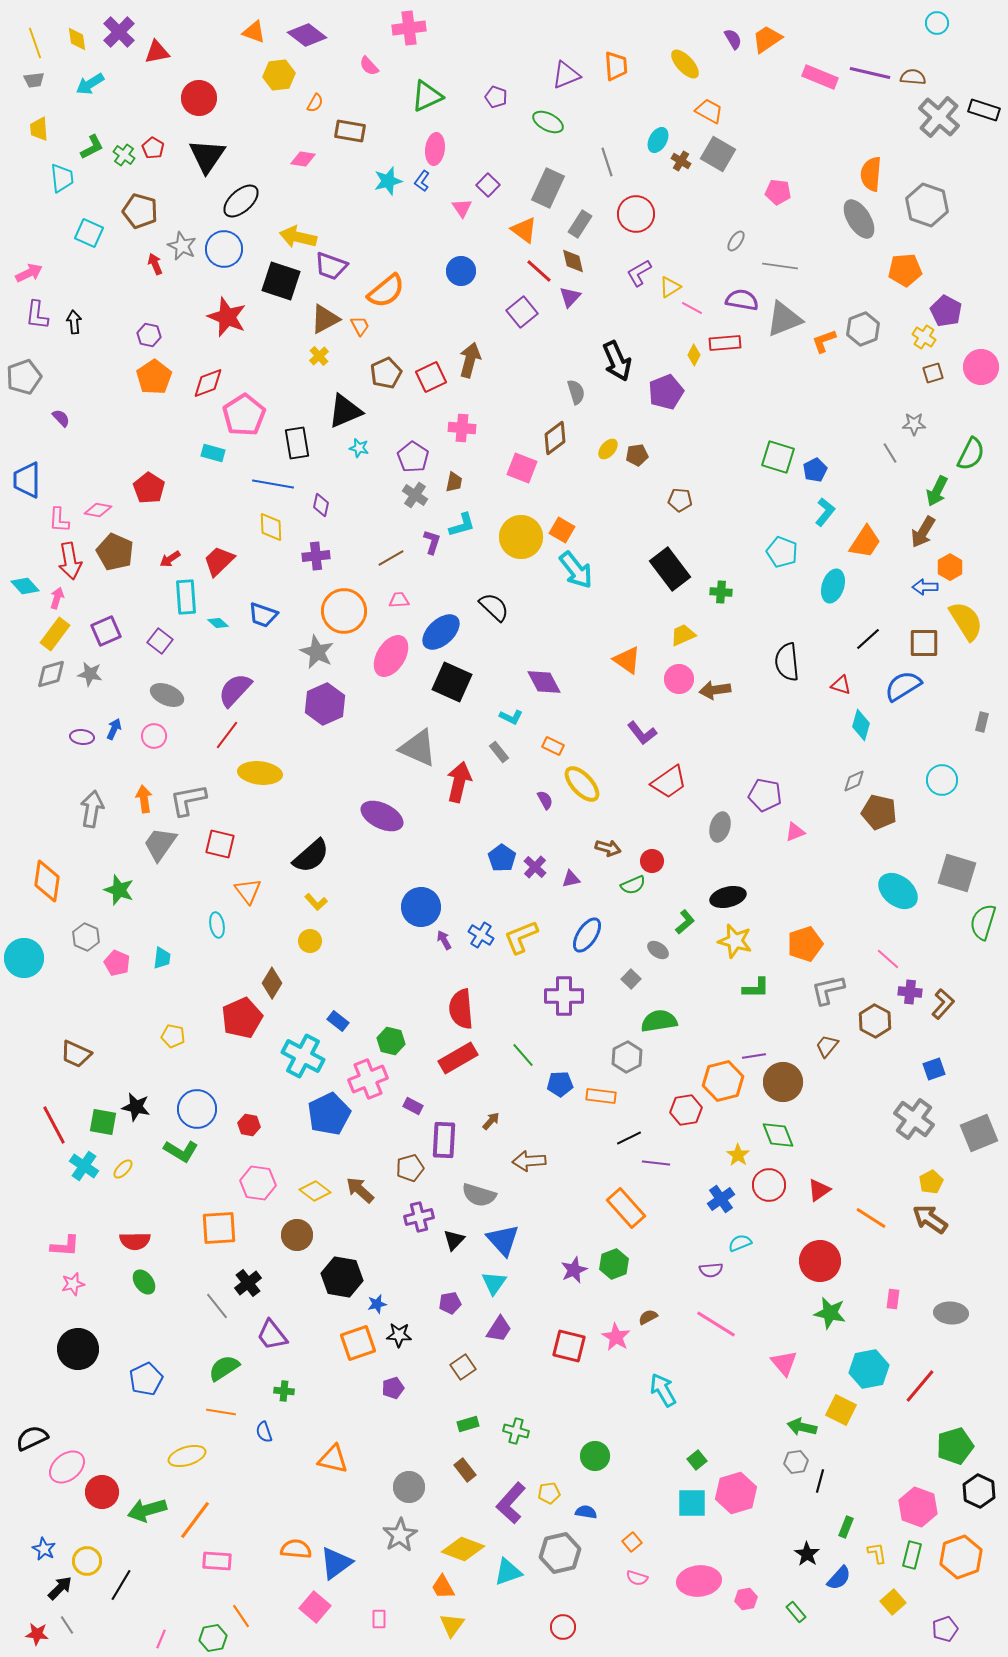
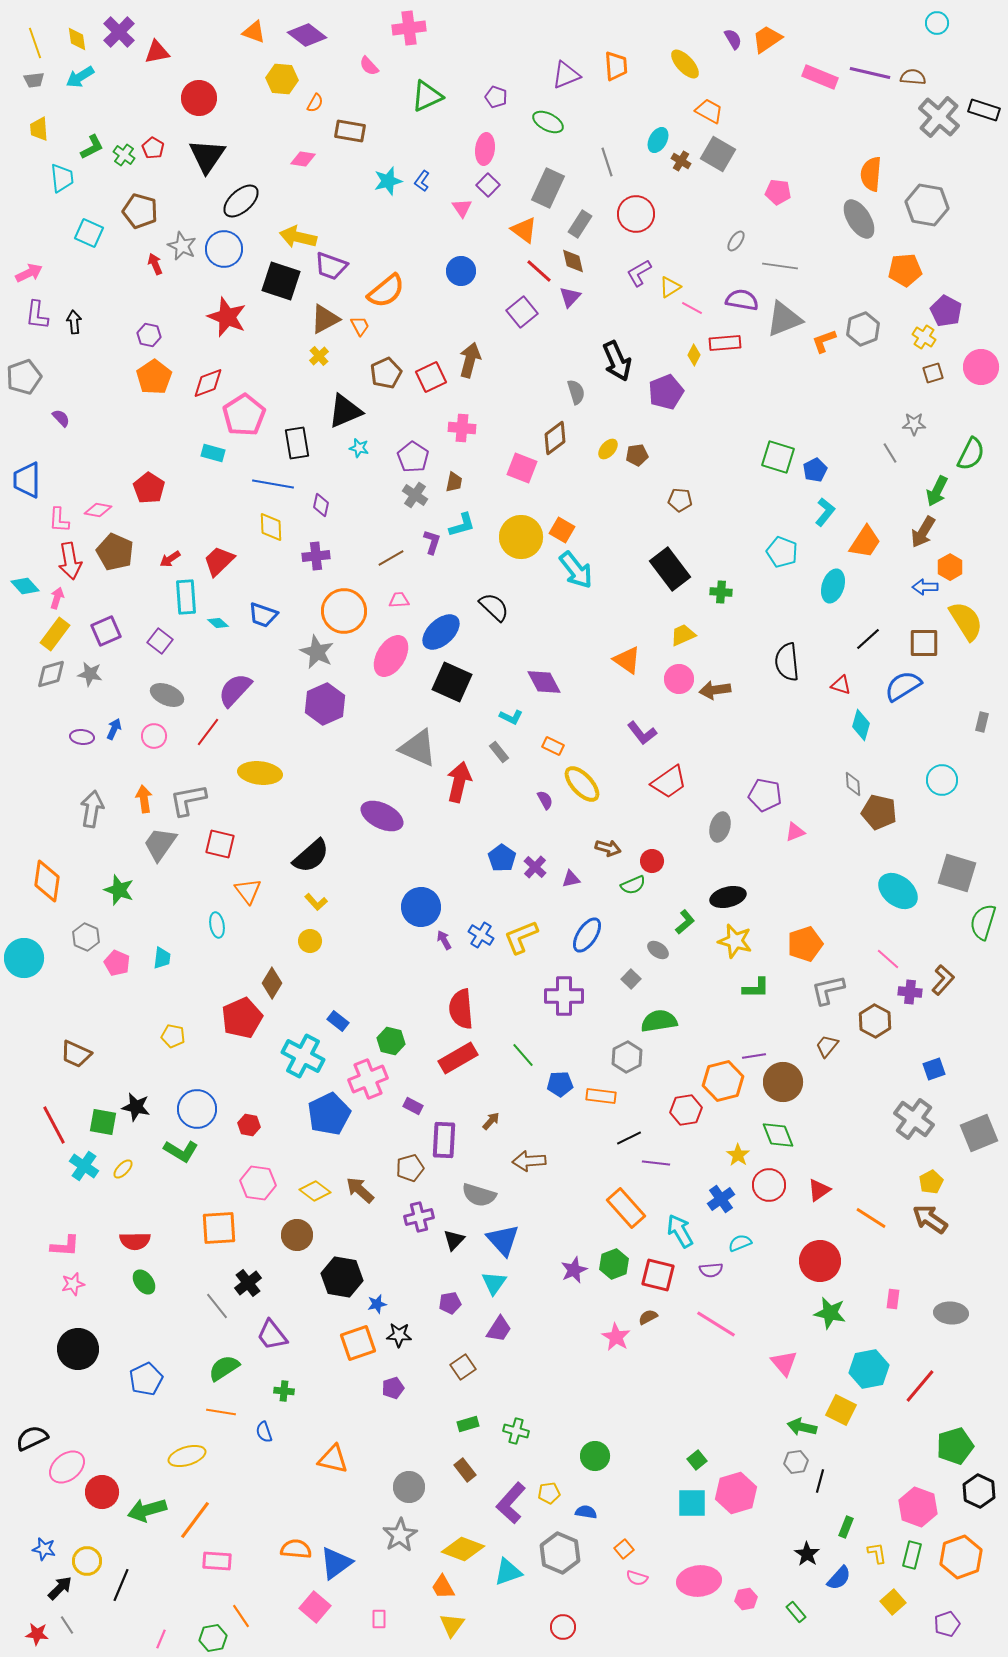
yellow hexagon at (279, 75): moved 3 px right, 4 px down; rotated 12 degrees clockwise
cyan arrow at (90, 84): moved 10 px left, 7 px up
pink ellipse at (435, 149): moved 50 px right
gray hexagon at (927, 205): rotated 9 degrees counterclockwise
red line at (227, 735): moved 19 px left, 3 px up
gray diamond at (854, 781): moved 1 px left, 3 px down; rotated 70 degrees counterclockwise
brown L-shape at (943, 1004): moved 24 px up
red square at (569, 1346): moved 89 px right, 71 px up
cyan arrow at (663, 1390): moved 17 px right, 159 px up
orange square at (632, 1542): moved 8 px left, 7 px down
blue star at (44, 1549): rotated 15 degrees counterclockwise
gray hexagon at (560, 1553): rotated 24 degrees counterclockwise
black line at (121, 1585): rotated 8 degrees counterclockwise
purple pentagon at (945, 1629): moved 2 px right, 5 px up
